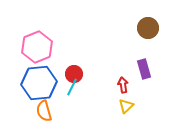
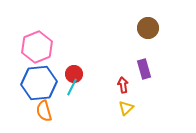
yellow triangle: moved 2 px down
